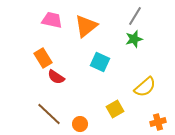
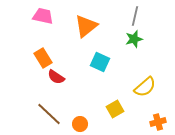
gray line: rotated 18 degrees counterclockwise
pink trapezoid: moved 9 px left, 4 px up
